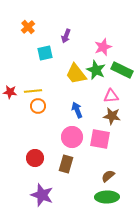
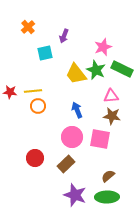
purple arrow: moved 2 px left
green rectangle: moved 1 px up
brown rectangle: rotated 30 degrees clockwise
purple star: moved 33 px right
